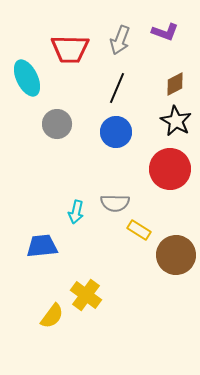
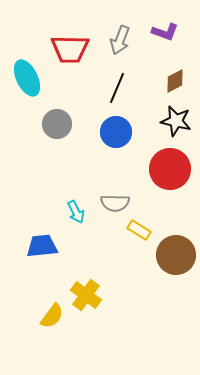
brown diamond: moved 3 px up
black star: rotated 16 degrees counterclockwise
cyan arrow: rotated 40 degrees counterclockwise
